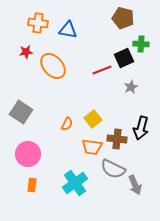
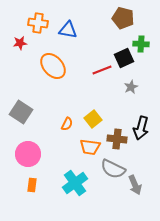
red star: moved 6 px left, 9 px up
orange trapezoid: moved 2 px left
